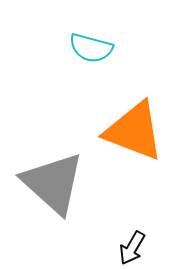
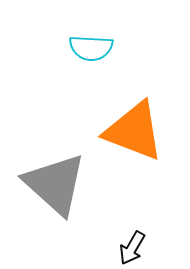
cyan semicircle: rotated 12 degrees counterclockwise
gray triangle: moved 2 px right, 1 px down
